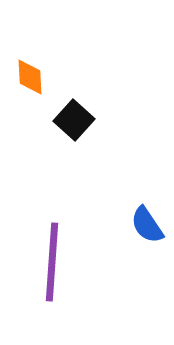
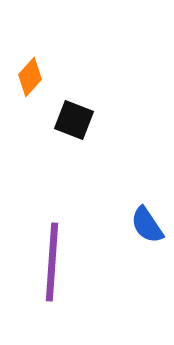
orange diamond: rotated 45 degrees clockwise
black square: rotated 21 degrees counterclockwise
